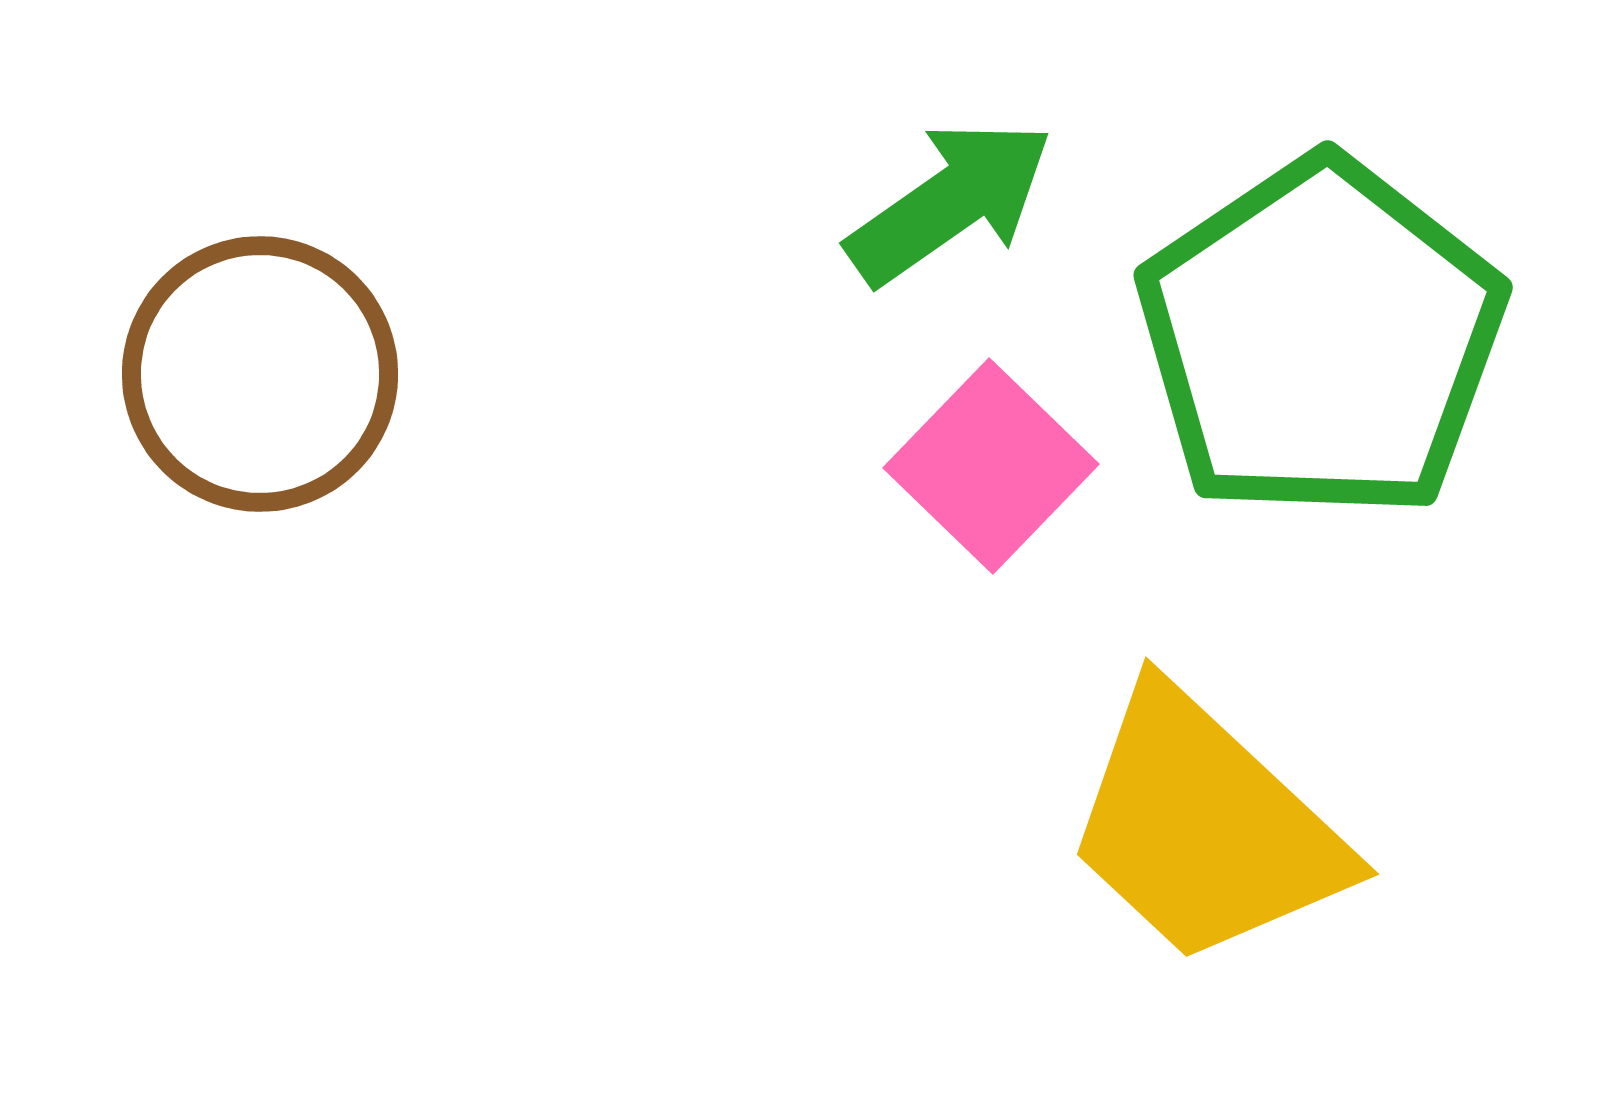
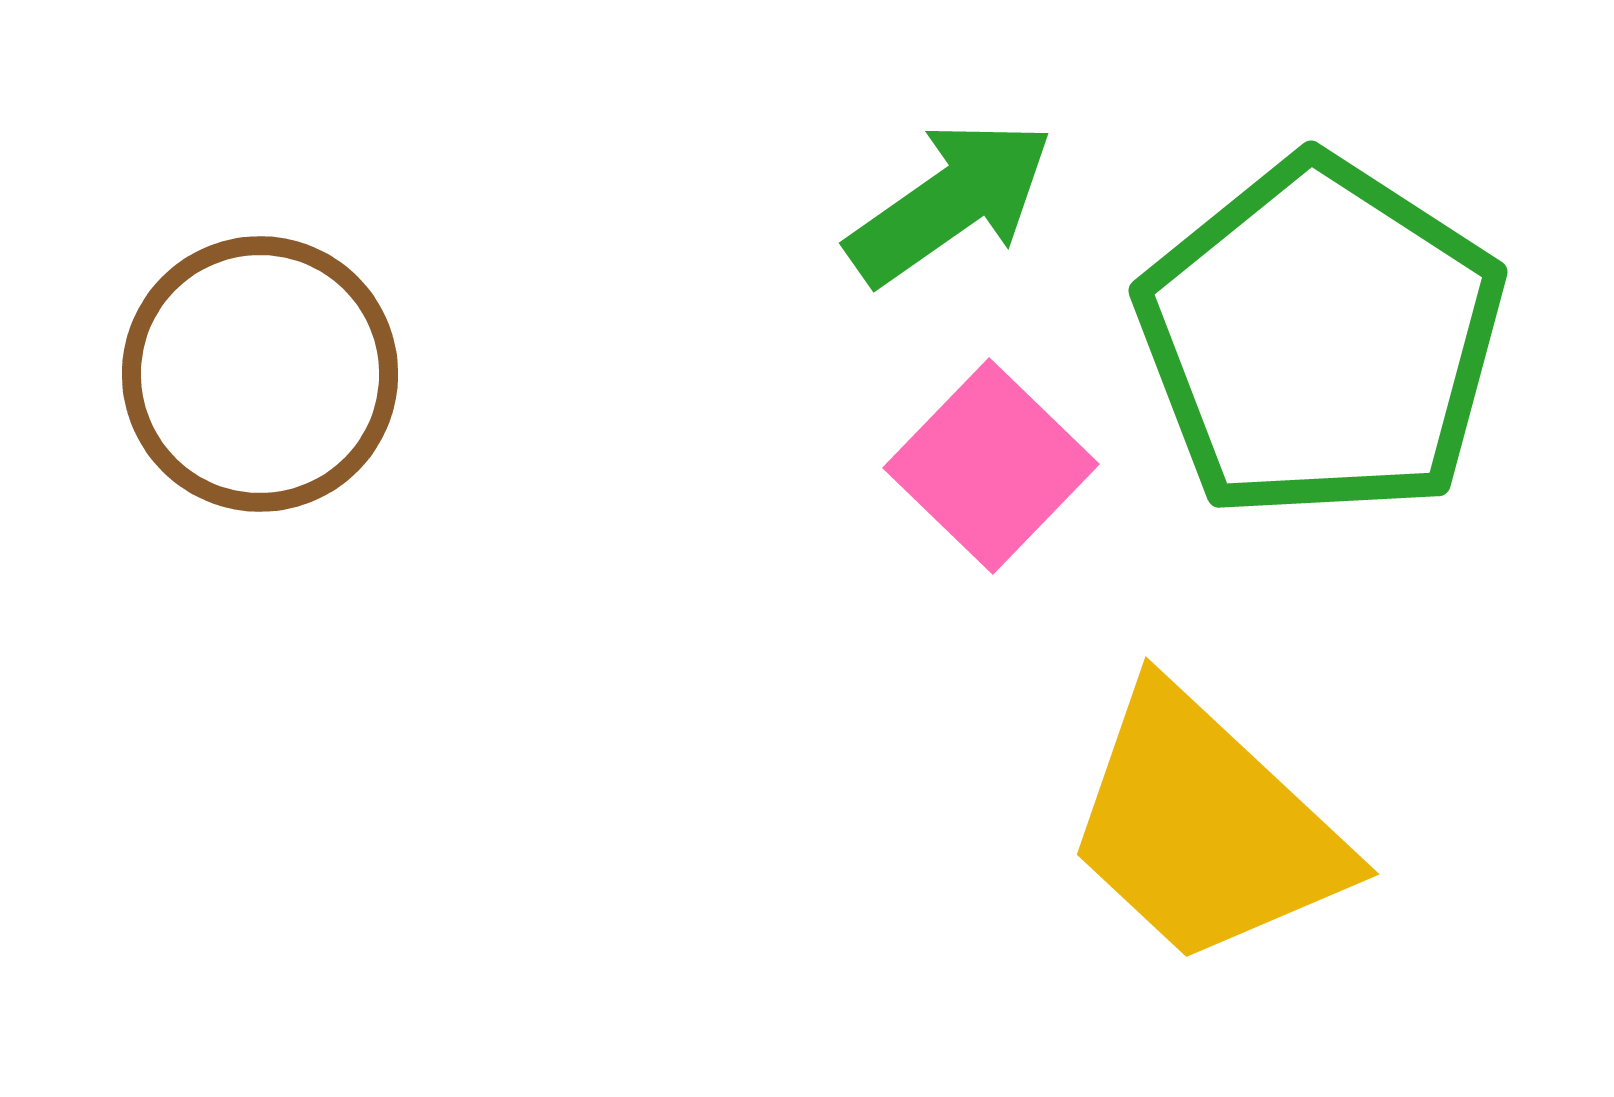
green pentagon: rotated 5 degrees counterclockwise
